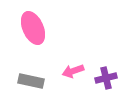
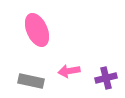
pink ellipse: moved 4 px right, 2 px down
pink arrow: moved 4 px left; rotated 10 degrees clockwise
